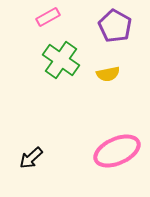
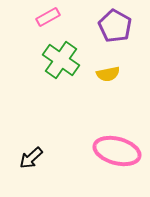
pink ellipse: rotated 39 degrees clockwise
